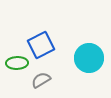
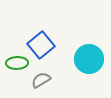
blue square: rotated 12 degrees counterclockwise
cyan circle: moved 1 px down
